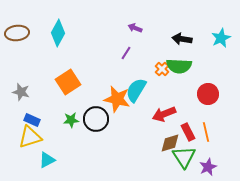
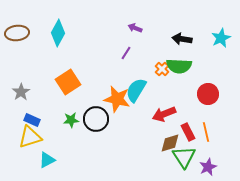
gray star: rotated 24 degrees clockwise
